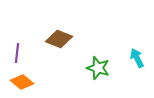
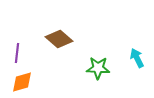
brown diamond: rotated 20 degrees clockwise
green star: rotated 15 degrees counterclockwise
orange diamond: rotated 55 degrees counterclockwise
